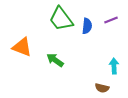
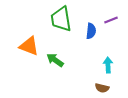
green trapezoid: rotated 28 degrees clockwise
blue semicircle: moved 4 px right, 5 px down
orange triangle: moved 7 px right, 1 px up
cyan arrow: moved 6 px left, 1 px up
